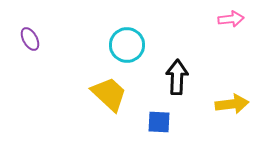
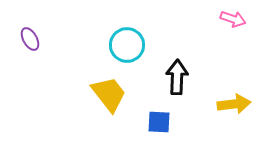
pink arrow: moved 2 px right; rotated 25 degrees clockwise
yellow trapezoid: rotated 9 degrees clockwise
yellow arrow: moved 2 px right
